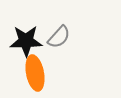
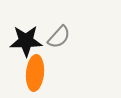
orange ellipse: rotated 16 degrees clockwise
